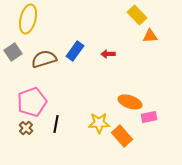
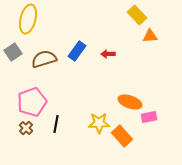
blue rectangle: moved 2 px right
